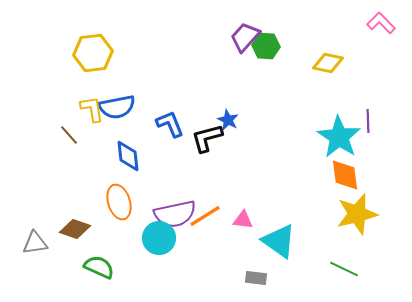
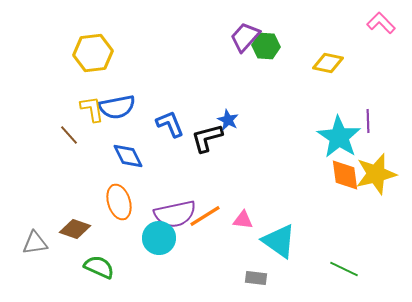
blue diamond: rotated 20 degrees counterclockwise
yellow star: moved 19 px right, 40 px up
